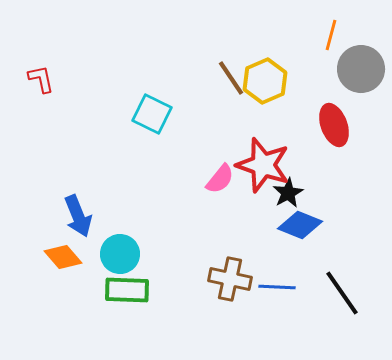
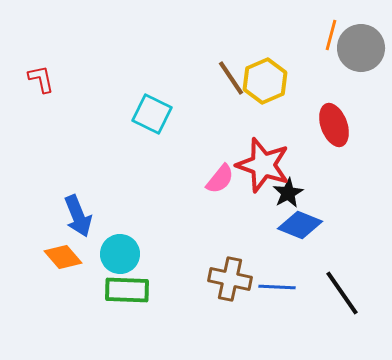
gray circle: moved 21 px up
